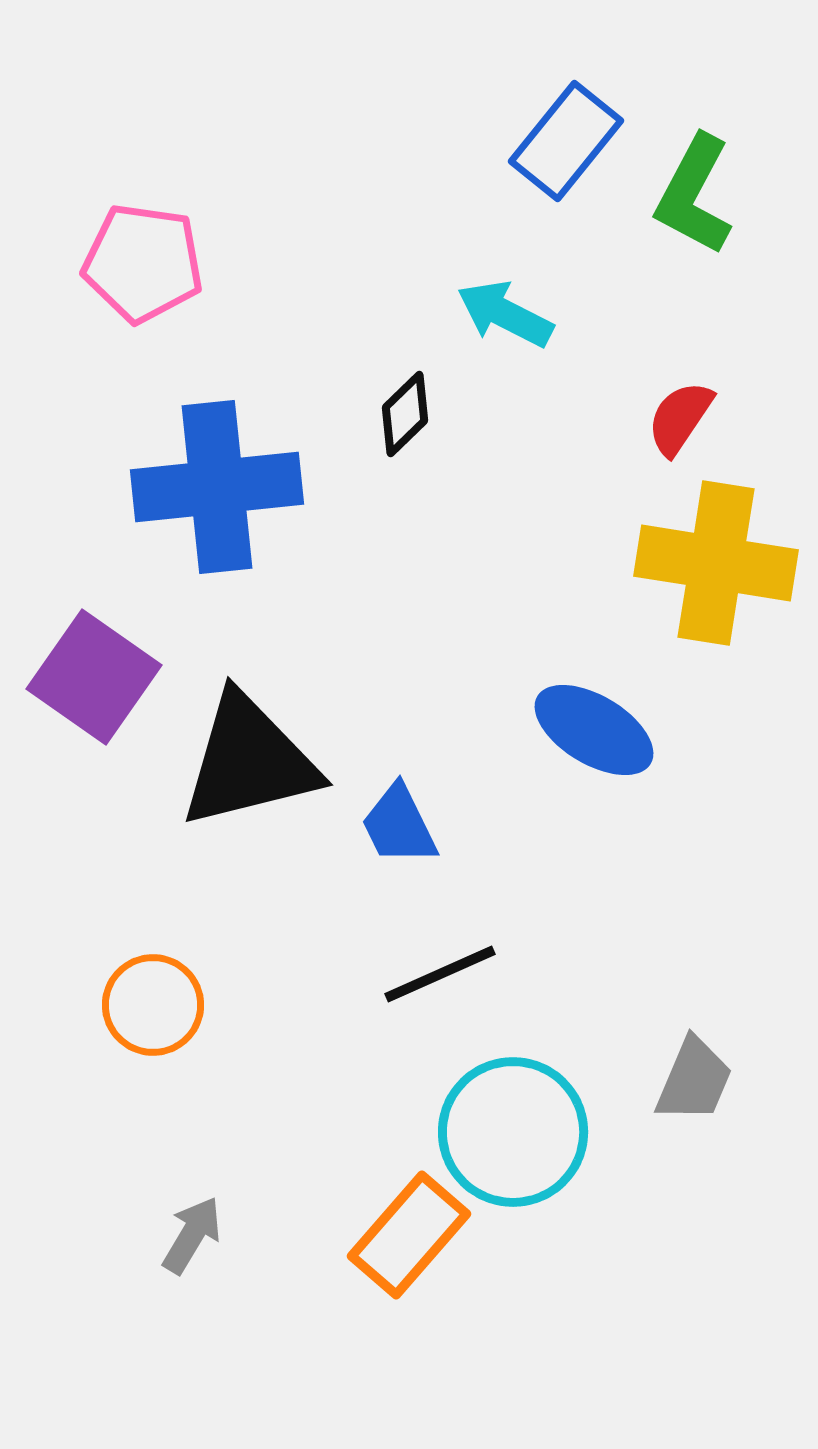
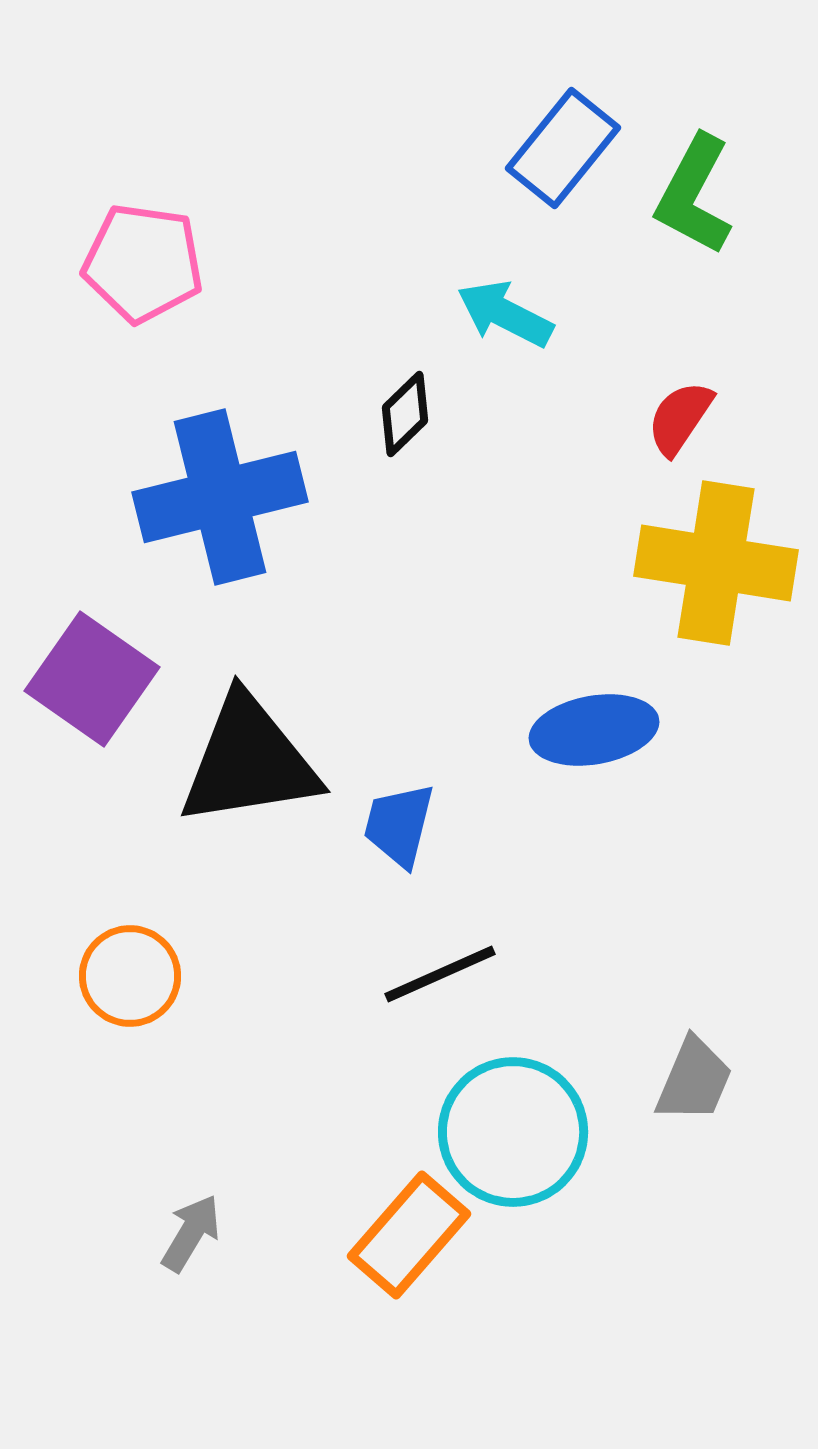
blue rectangle: moved 3 px left, 7 px down
blue cross: moved 3 px right, 10 px down; rotated 8 degrees counterclockwise
purple square: moved 2 px left, 2 px down
blue ellipse: rotated 41 degrees counterclockwise
black triangle: rotated 5 degrees clockwise
blue trapezoid: rotated 40 degrees clockwise
orange circle: moved 23 px left, 29 px up
gray arrow: moved 1 px left, 2 px up
